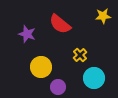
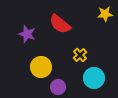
yellow star: moved 2 px right, 2 px up
